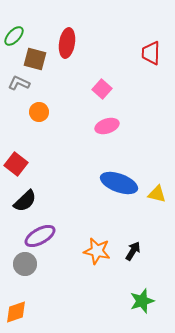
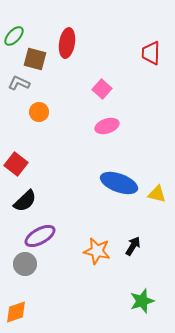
black arrow: moved 5 px up
